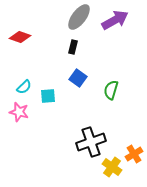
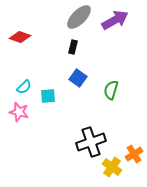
gray ellipse: rotated 8 degrees clockwise
